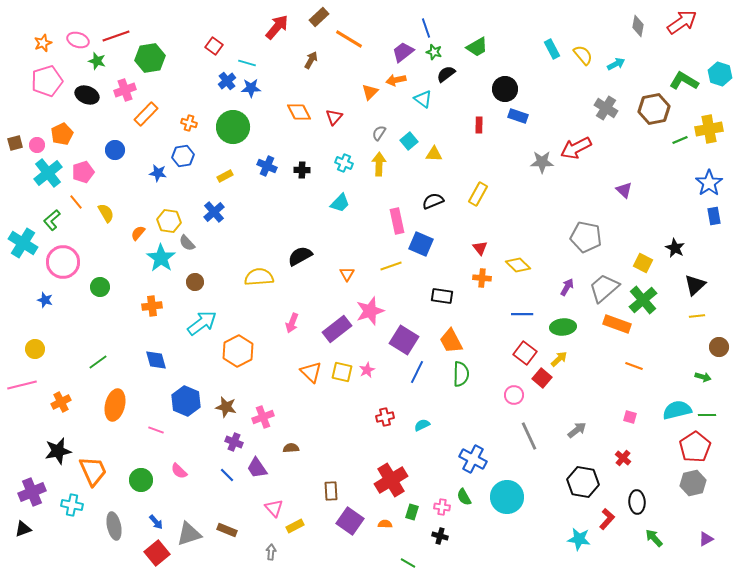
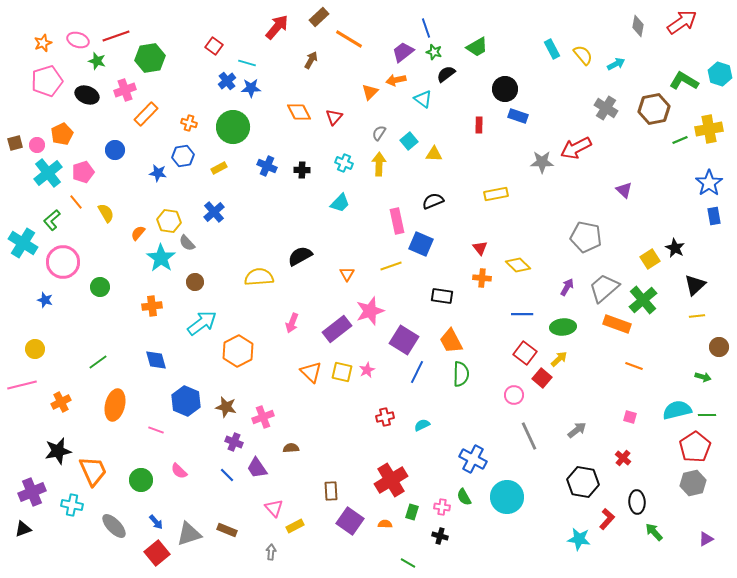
yellow rectangle at (225, 176): moved 6 px left, 8 px up
yellow rectangle at (478, 194): moved 18 px right; rotated 50 degrees clockwise
yellow square at (643, 263): moved 7 px right, 4 px up; rotated 30 degrees clockwise
gray ellipse at (114, 526): rotated 32 degrees counterclockwise
green arrow at (654, 538): moved 6 px up
